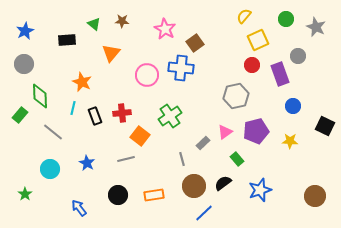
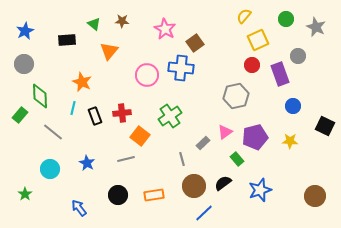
orange triangle at (111, 53): moved 2 px left, 2 px up
purple pentagon at (256, 131): moved 1 px left, 6 px down
